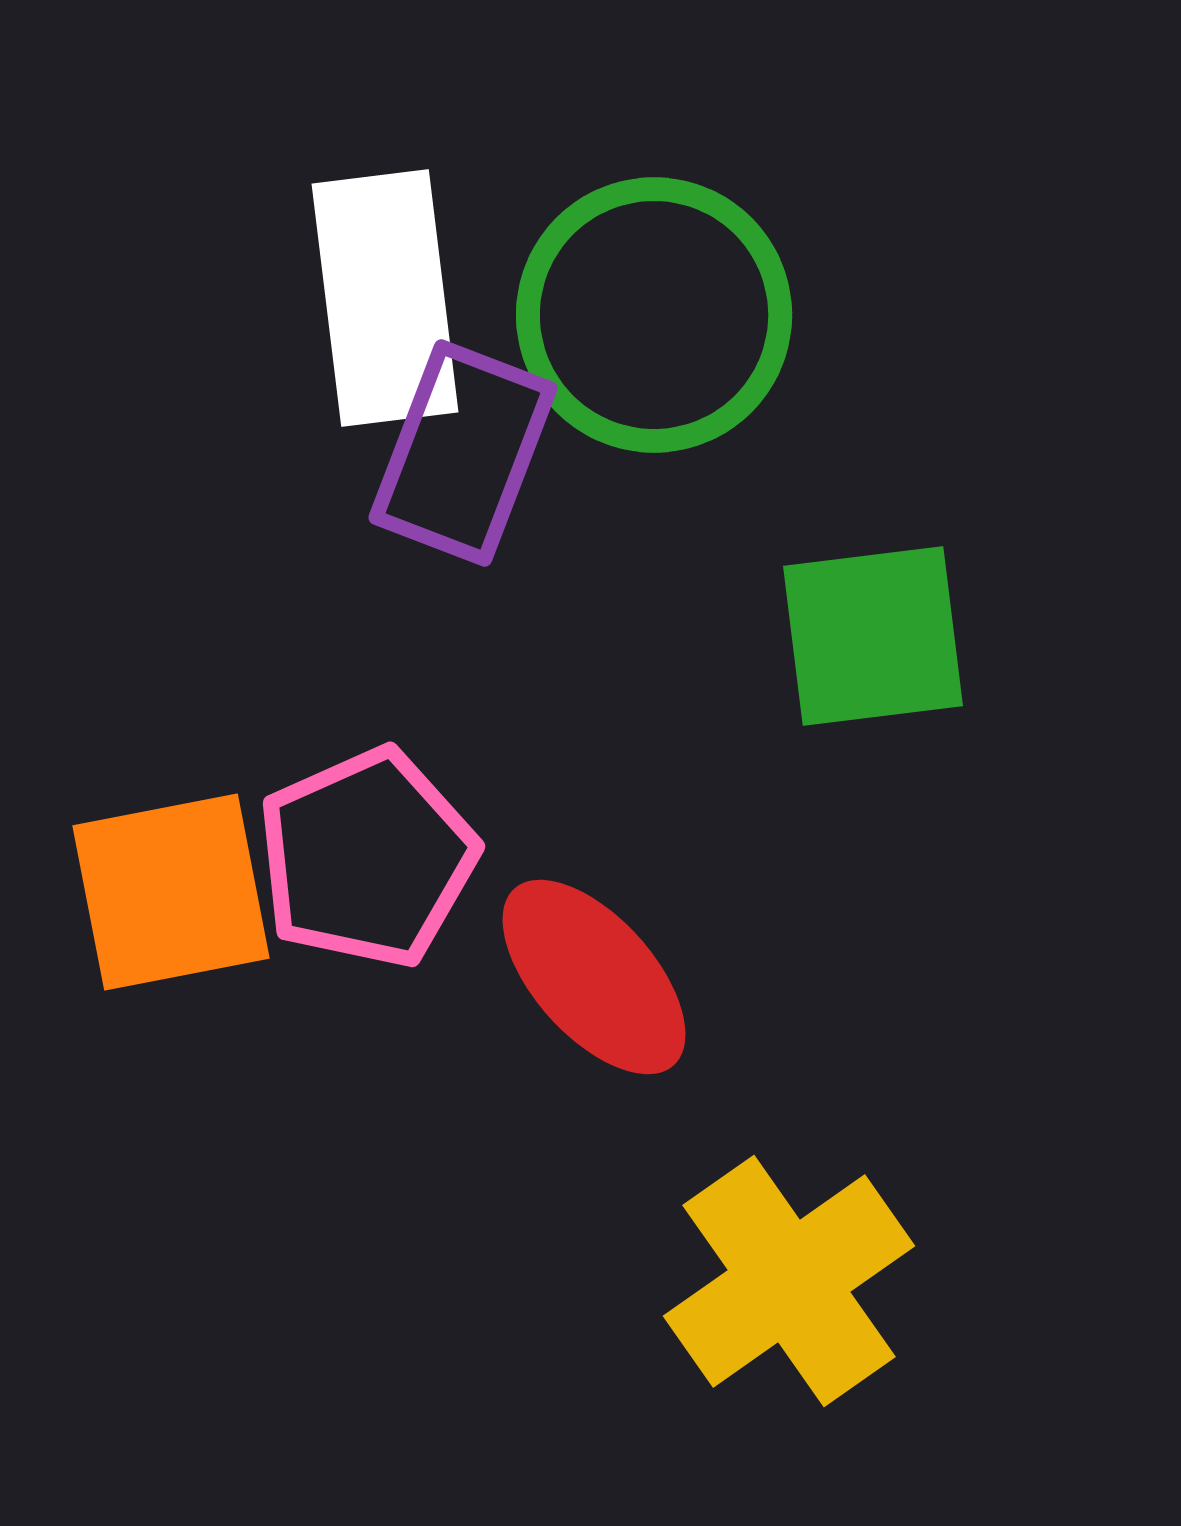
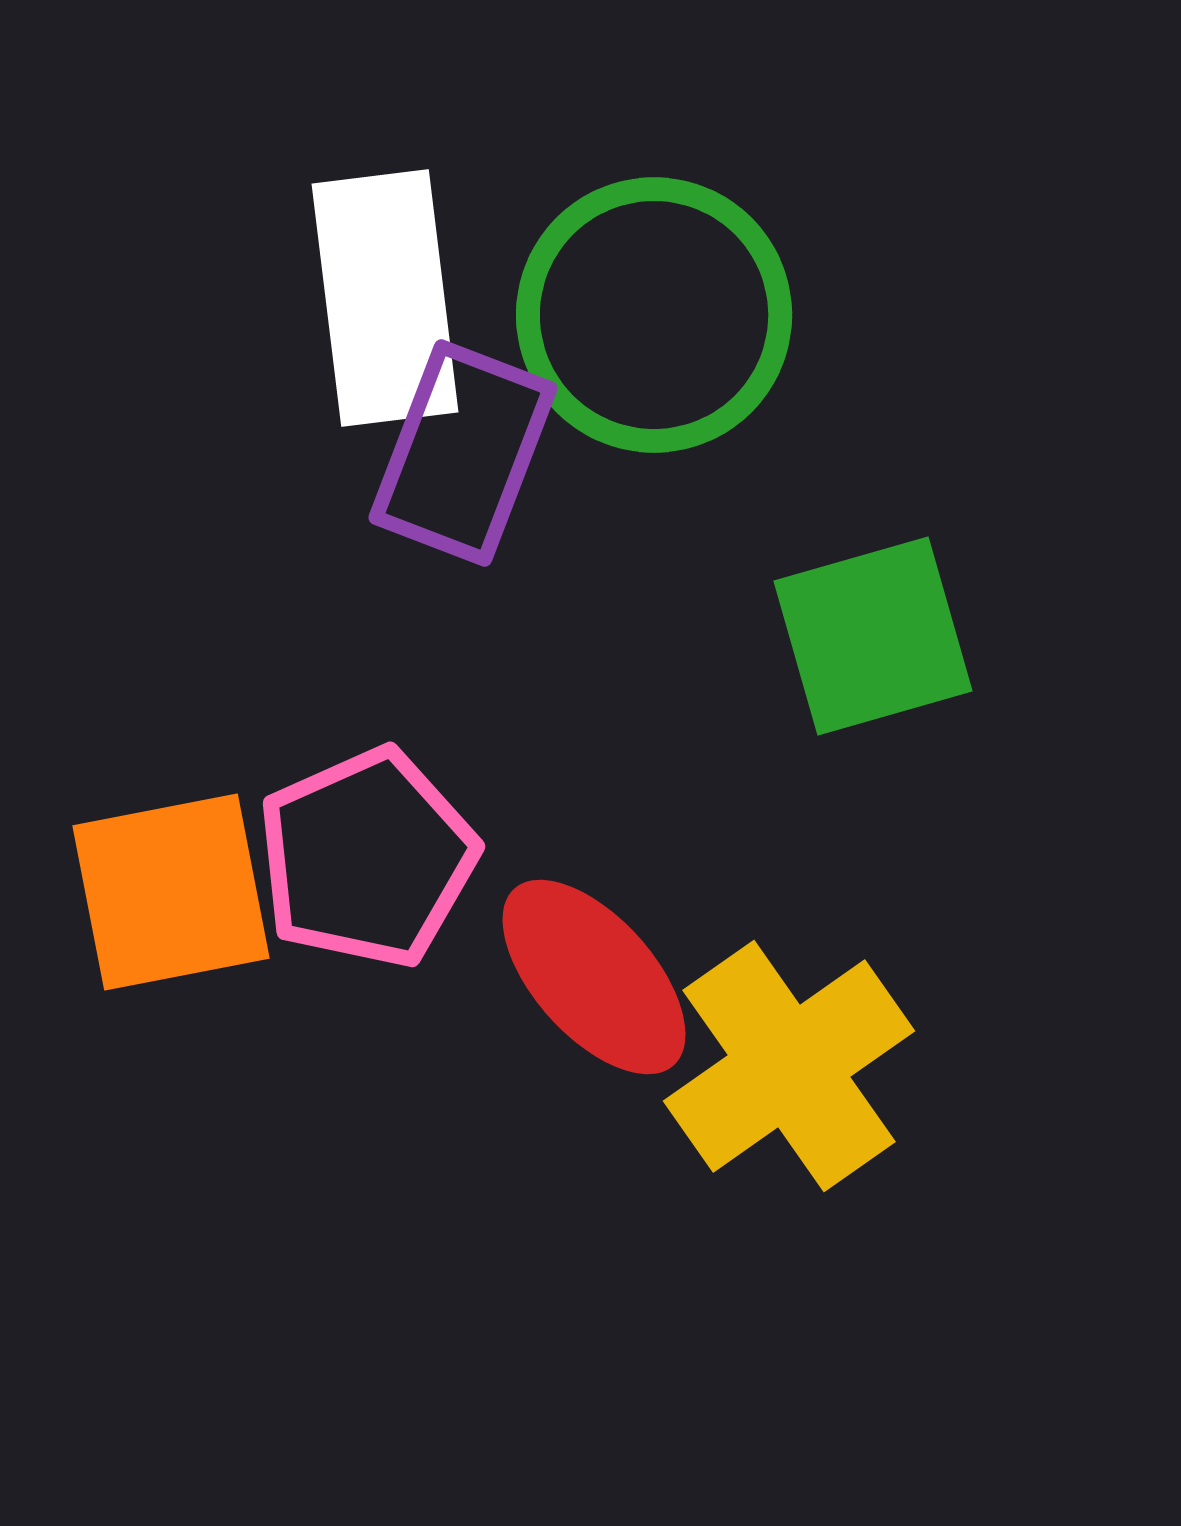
green square: rotated 9 degrees counterclockwise
yellow cross: moved 215 px up
